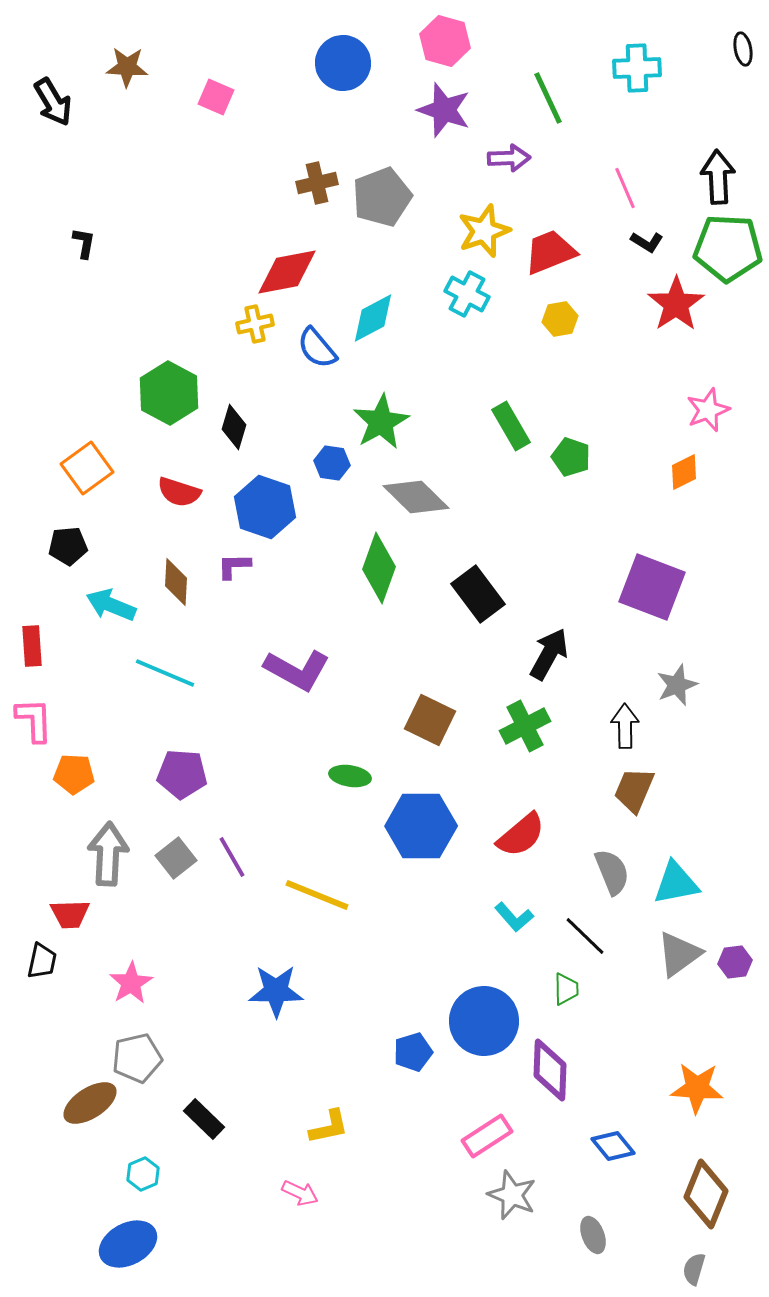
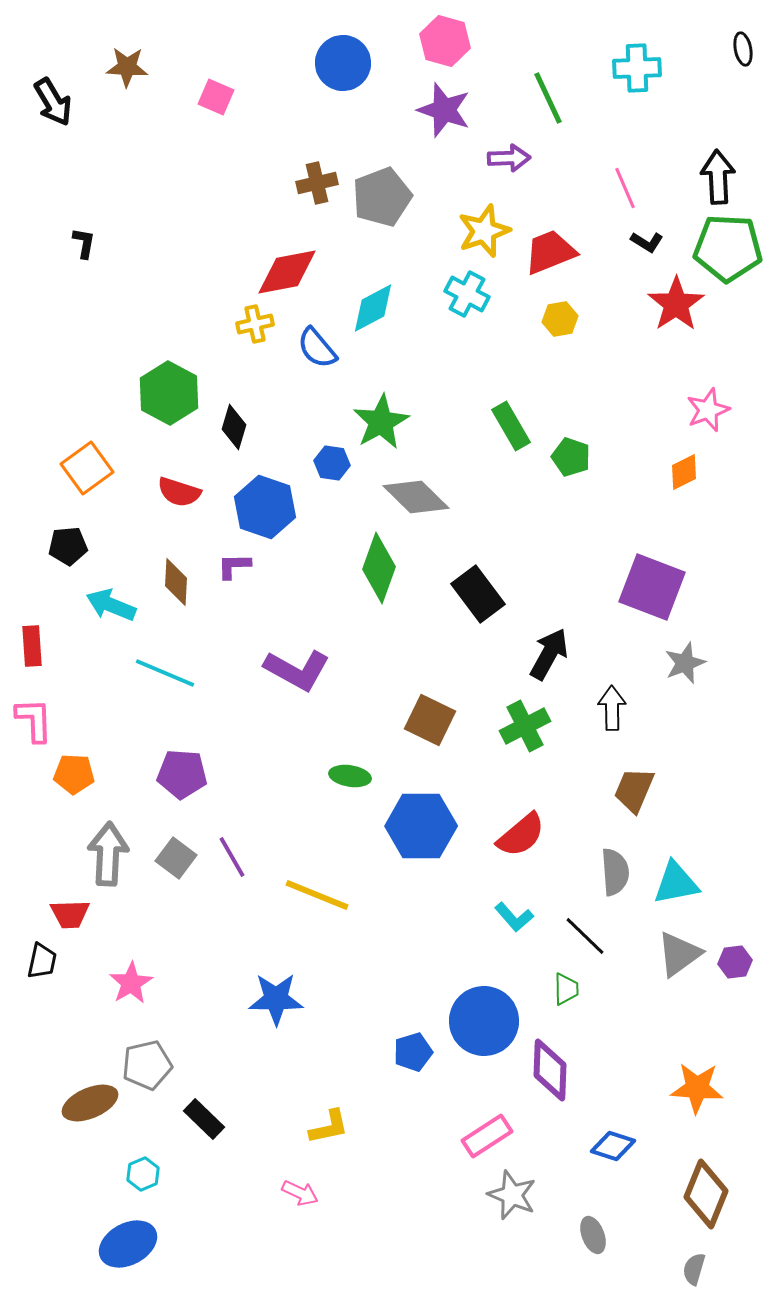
cyan diamond at (373, 318): moved 10 px up
gray star at (677, 685): moved 8 px right, 22 px up
black arrow at (625, 726): moved 13 px left, 18 px up
gray square at (176, 858): rotated 15 degrees counterclockwise
gray semicircle at (612, 872): moved 3 px right; rotated 18 degrees clockwise
blue star at (276, 991): moved 8 px down
gray pentagon at (137, 1058): moved 10 px right, 7 px down
brown ellipse at (90, 1103): rotated 10 degrees clockwise
blue diamond at (613, 1146): rotated 33 degrees counterclockwise
